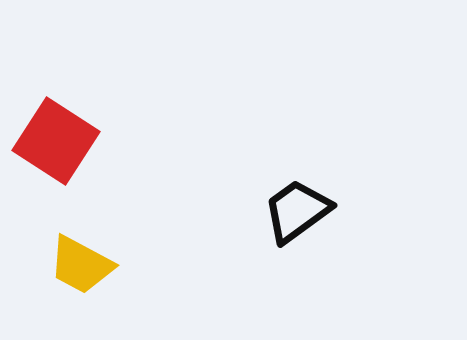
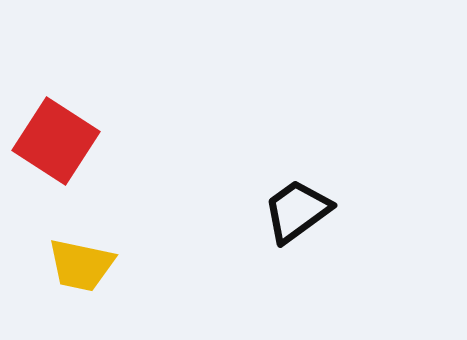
yellow trapezoid: rotated 16 degrees counterclockwise
